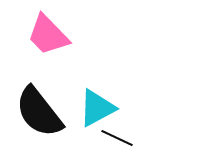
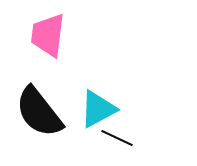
pink trapezoid: rotated 51 degrees clockwise
cyan triangle: moved 1 px right, 1 px down
